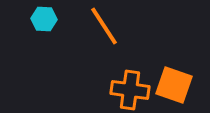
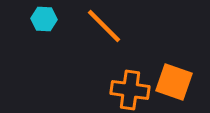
orange line: rotated 12 degrees counterclockwise
orange square: moved 3 px up
